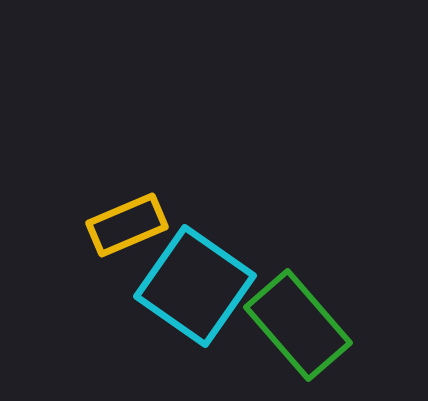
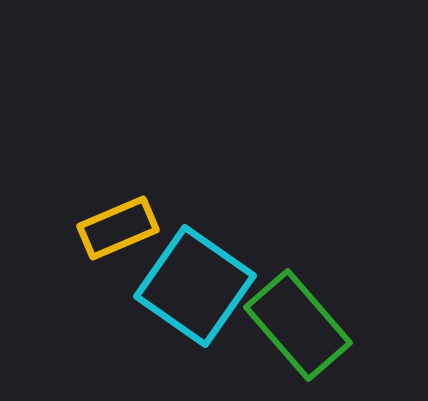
yellow rectangle: moved 9 px left, 3 px down
